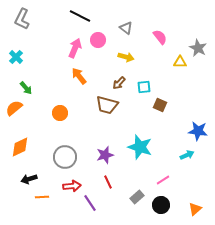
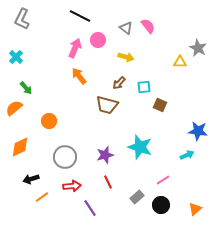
pink semicircle: moved 12 px left, 11 px up
orange circle: moved 11 px left, 8 px down
black arrow: moved 2 px right
orange line: rotated 32 degrees counterclockwise
purple line: moved 5 px down
